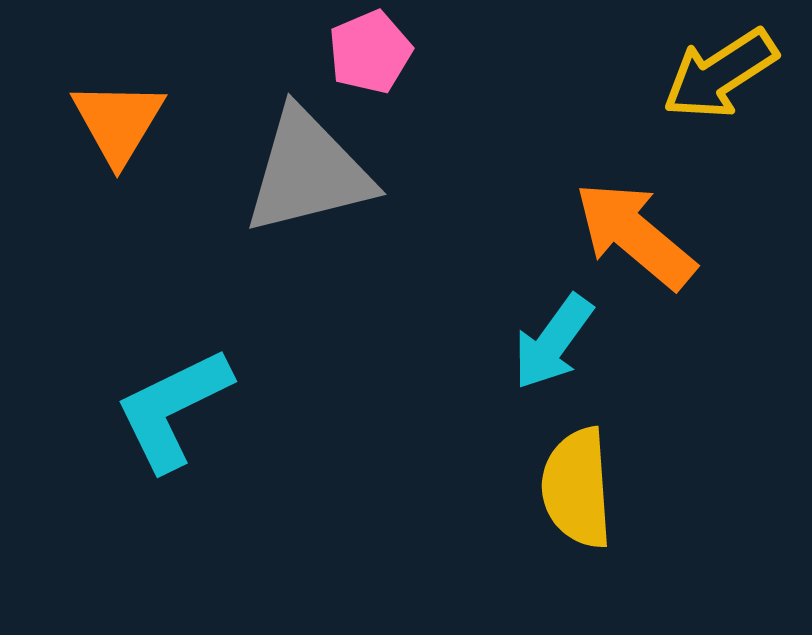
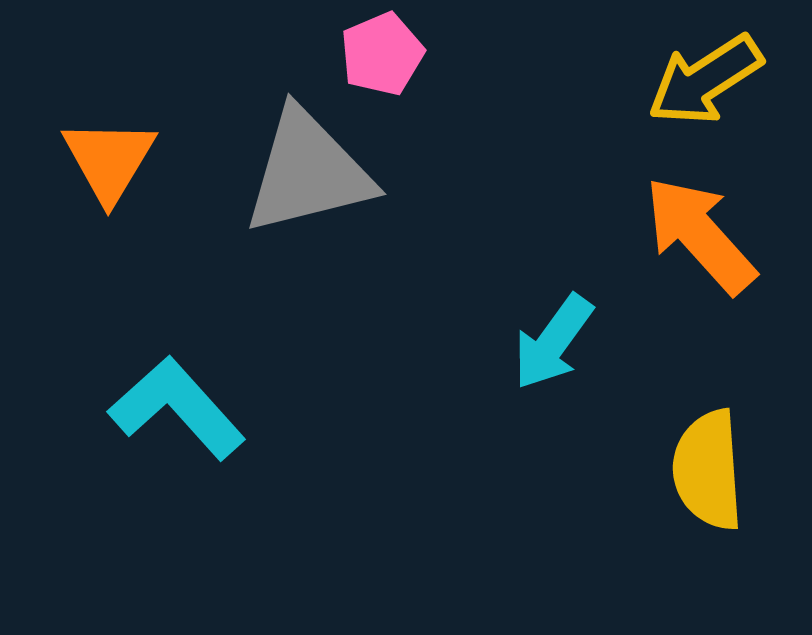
pink pentagon: moved 12 px right, 2 px down
yellow arrow: moved 15 px left, 6 px down
orange triangle: moved 9 px left, 38 px down
orange arrow: moved 65 px right; rotated 8 degrees clockwise
cyan L-shape: moved 4 px right, 1 px up; rotated 74 degrees clockwise
yellow semicircle: moved 131 px right, 18 px up
